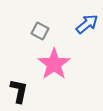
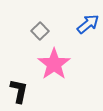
blue arrow: moved 1 px right
gray square: rotated 18 degrees clockwise
